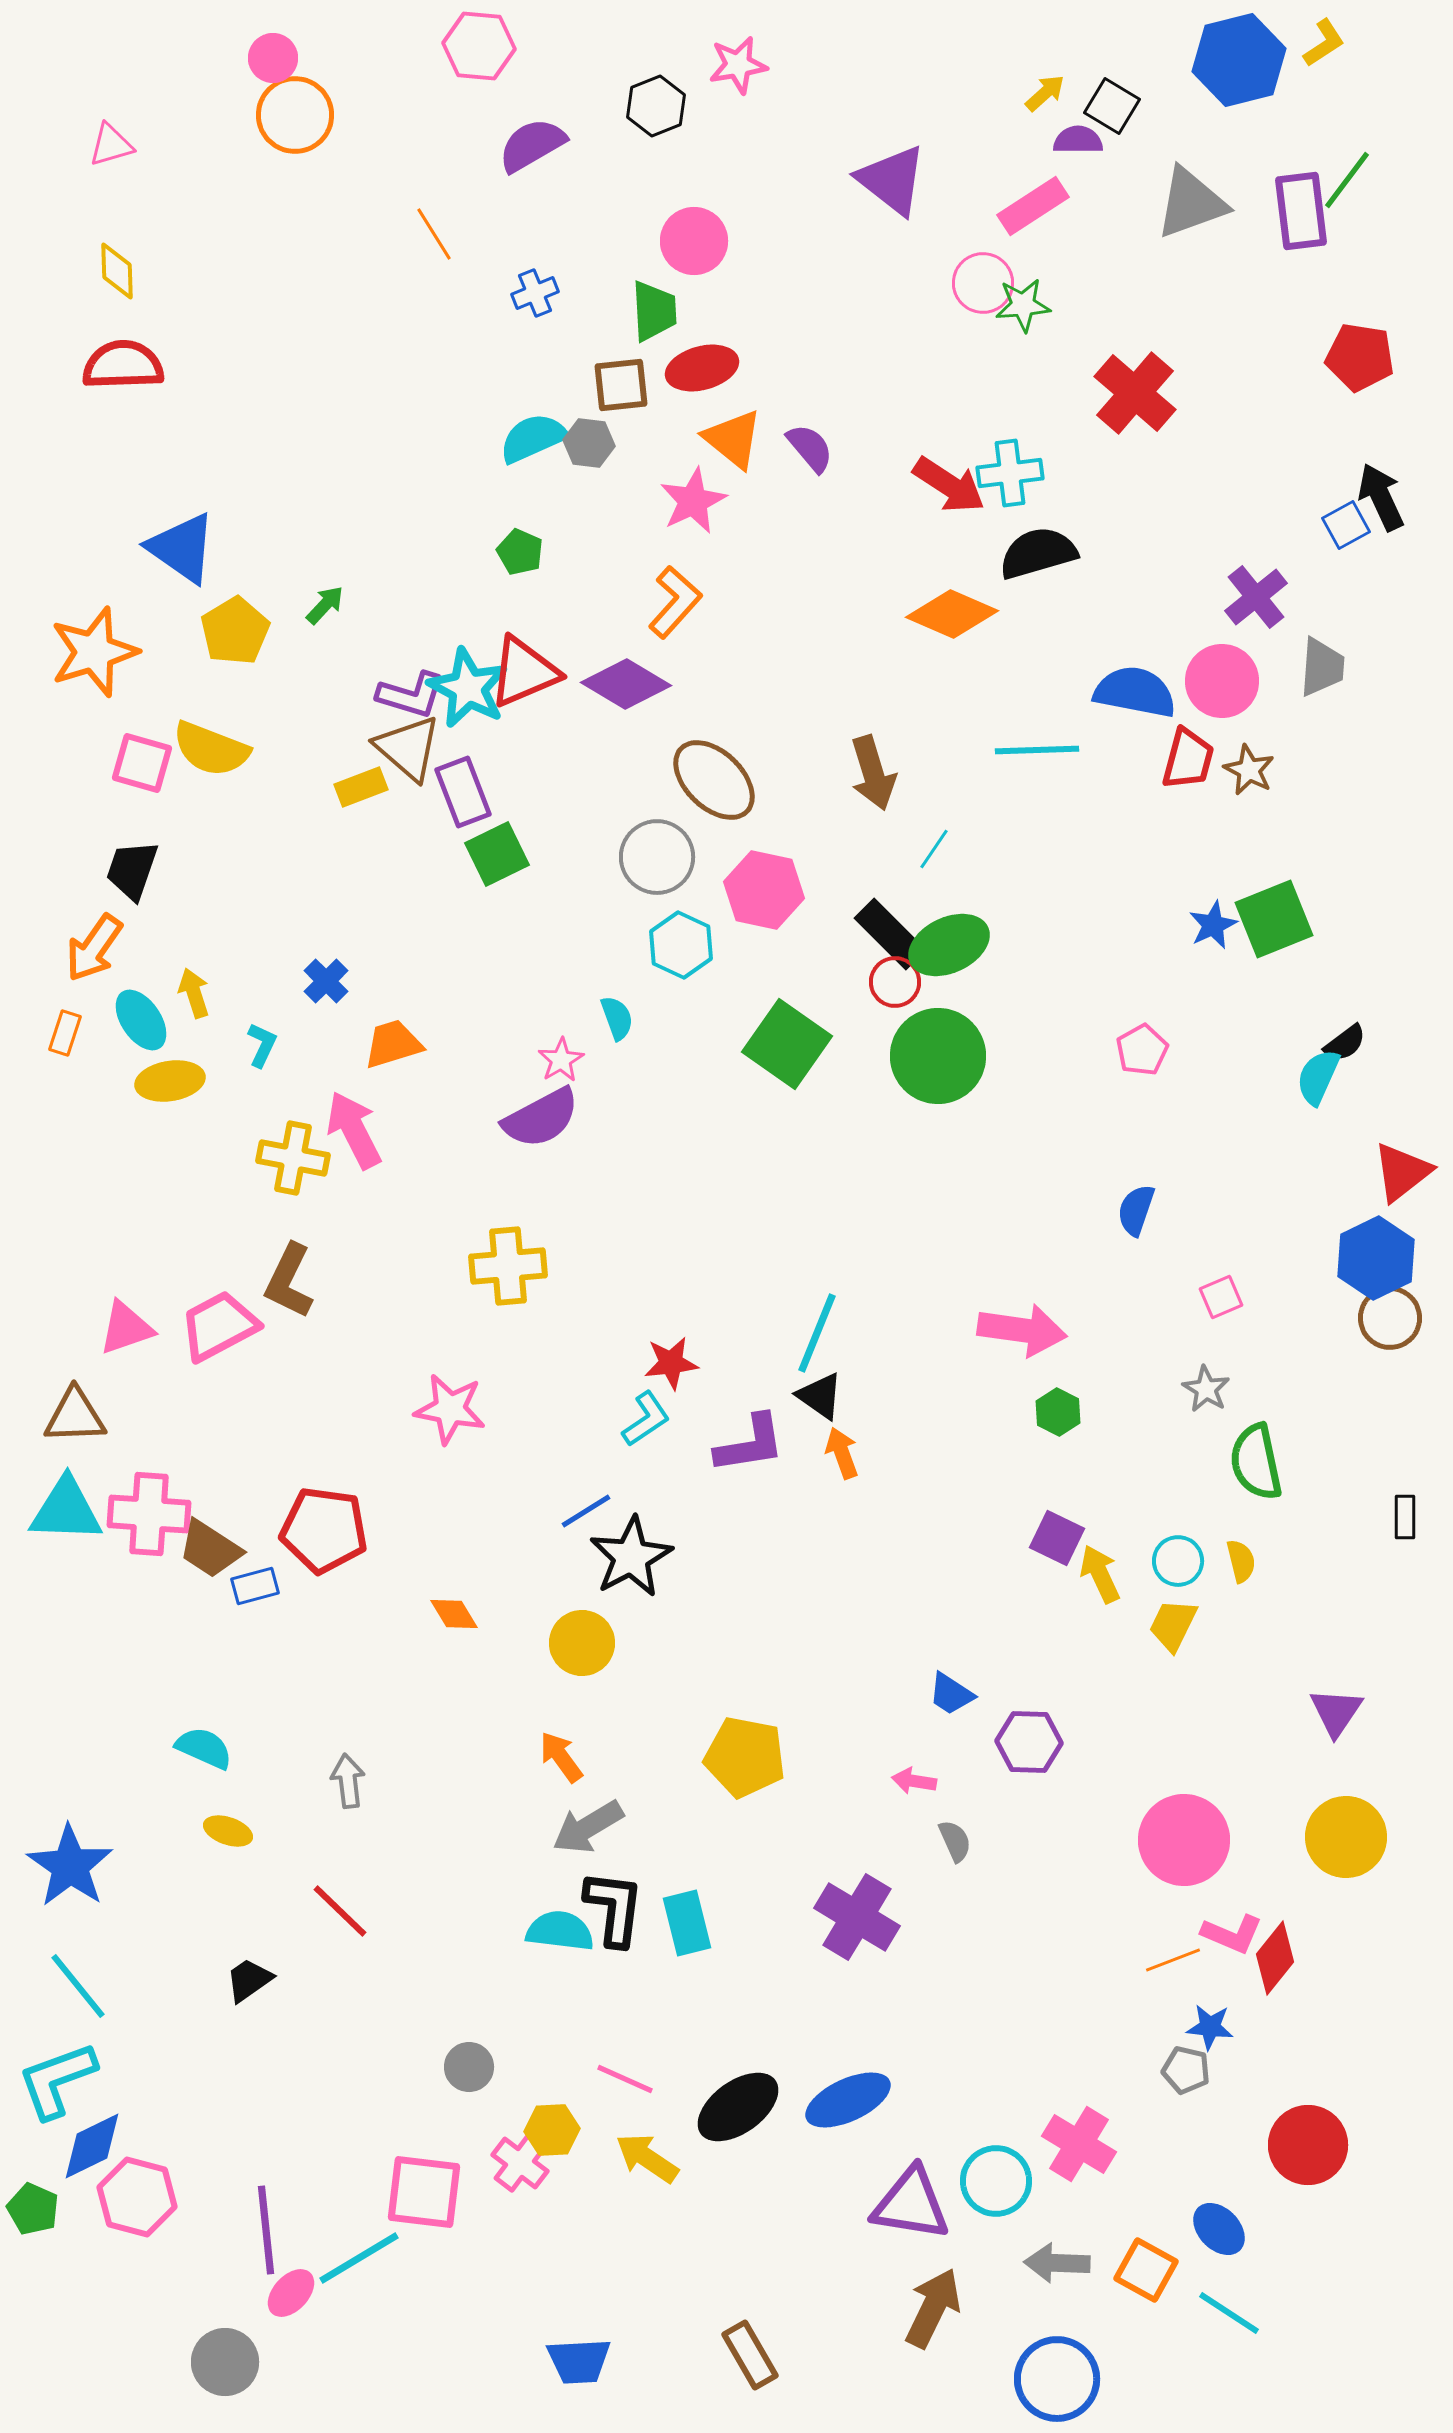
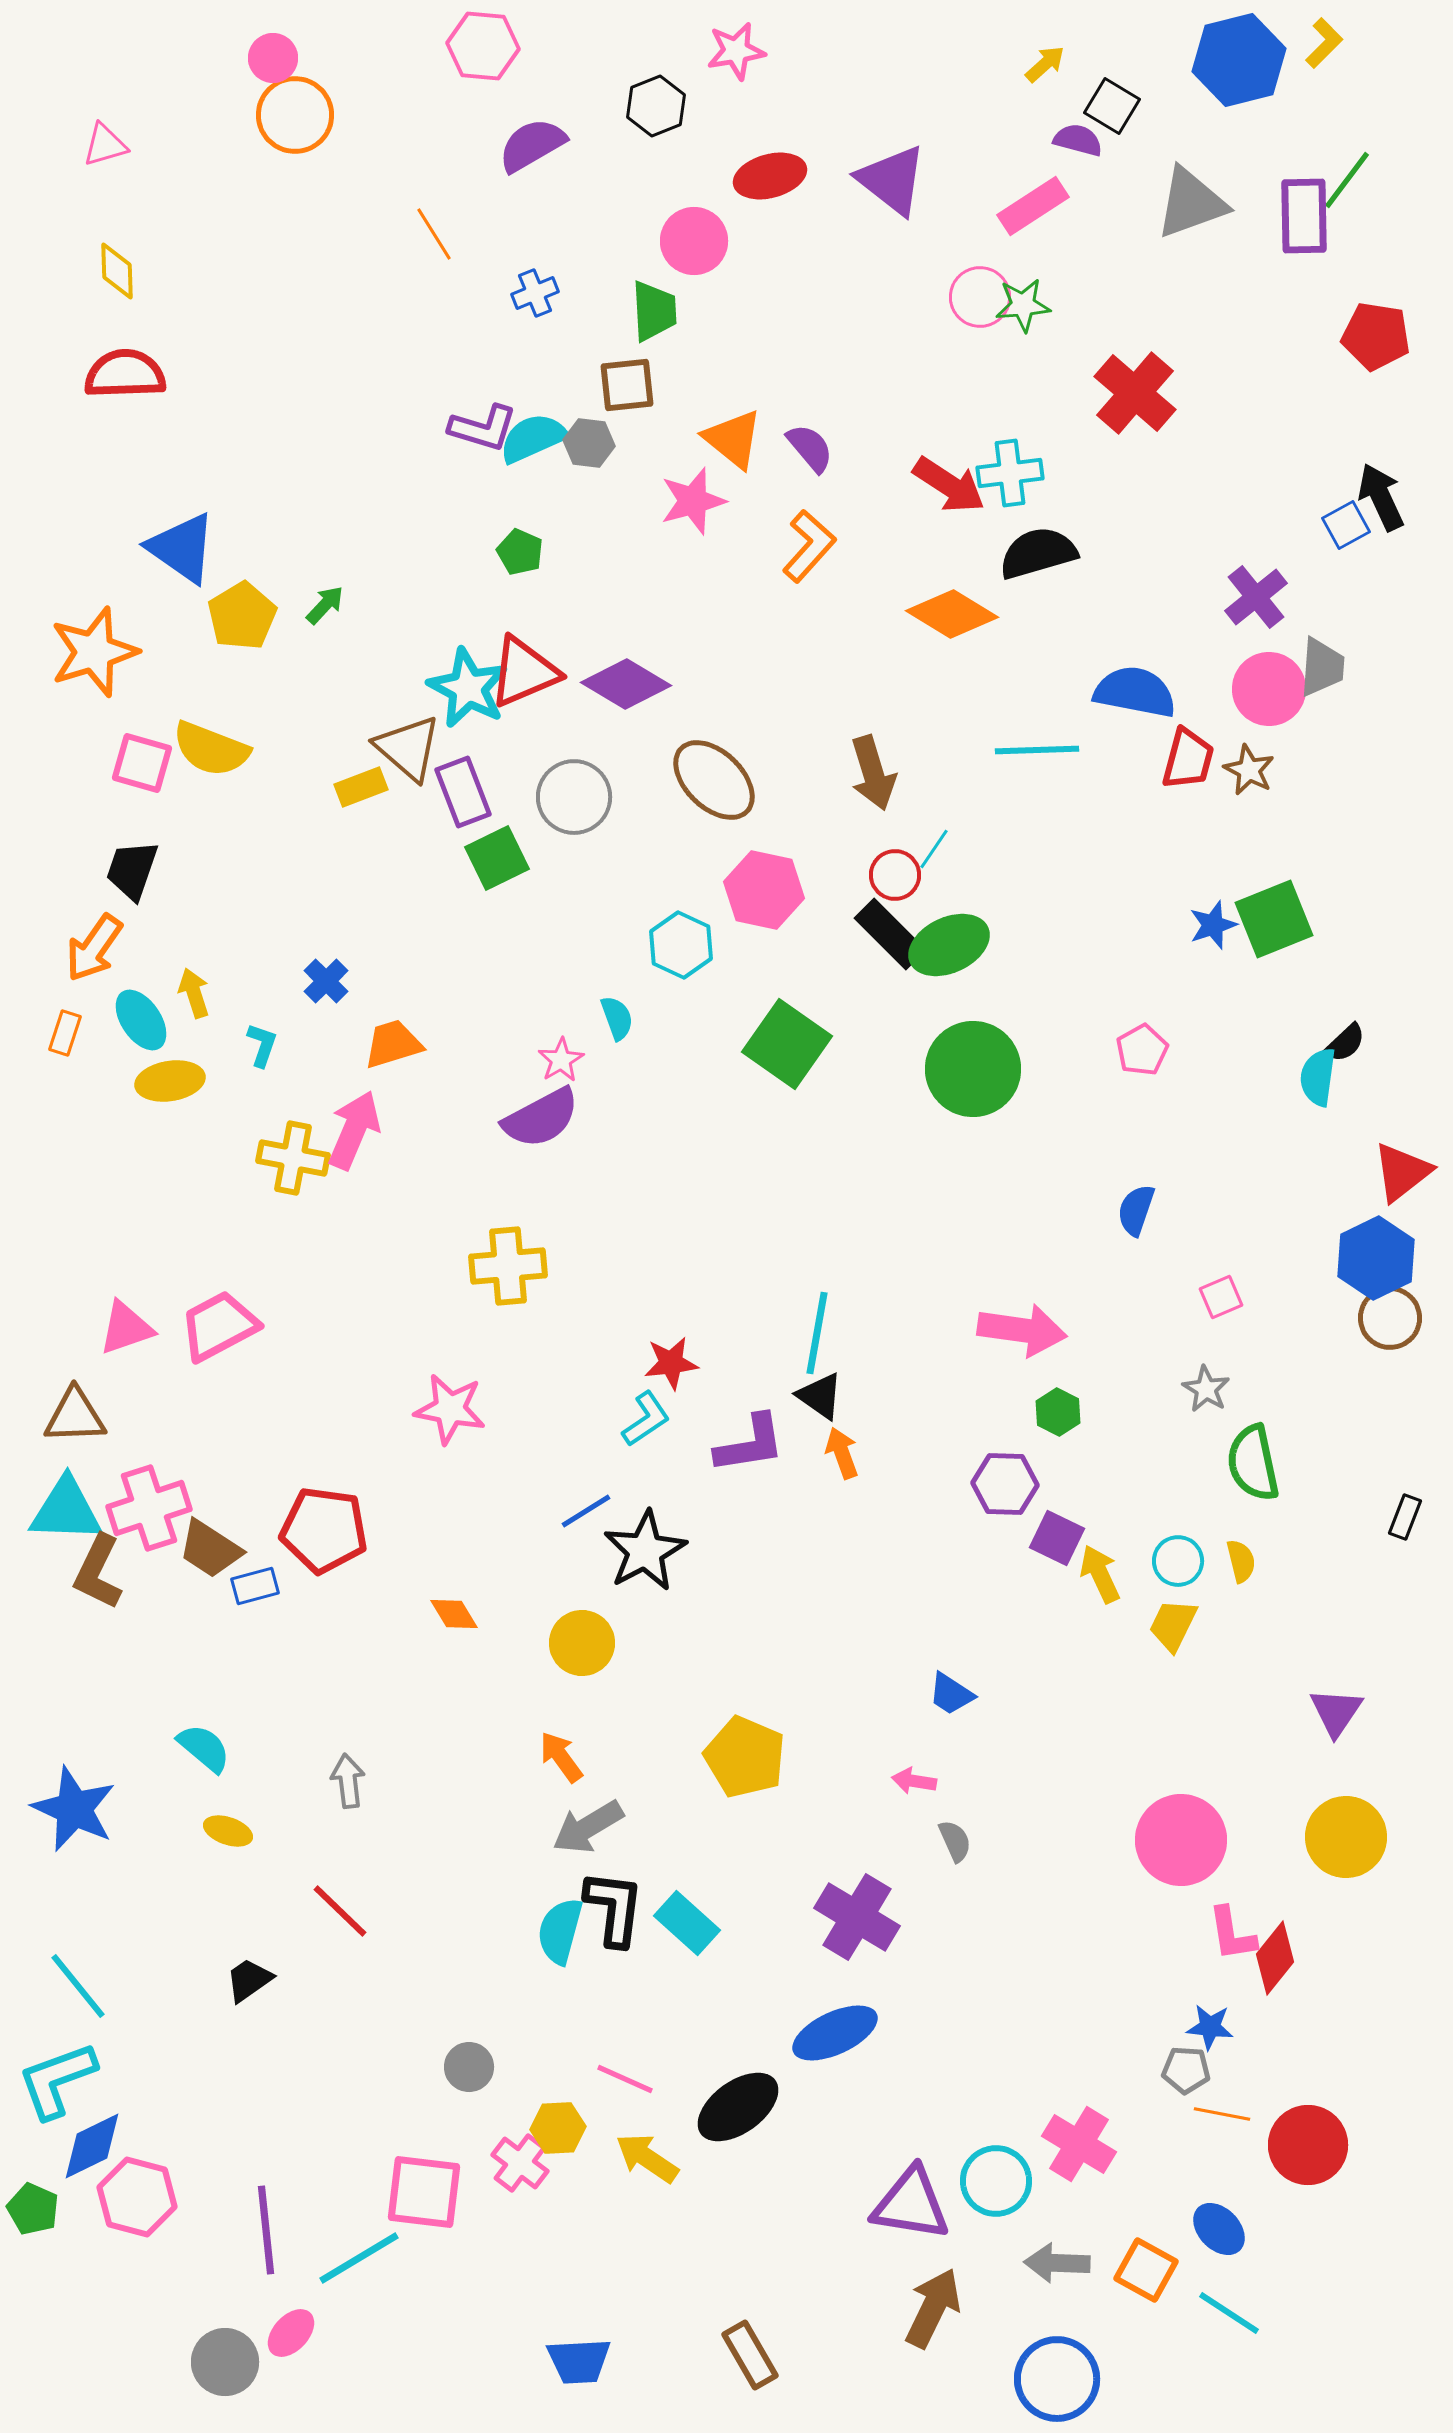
yellow L-shape at (1324, 43): rotated 12 degrees counterclockwise
pink hexagon at (479, 46): moved 4 px right
pink star at (738, 65): moved 2 px left, 14 px up
yellow arrow at (1045, 93): moved 29 px up
purple semicircle at (1078, 140): rotated 15 degrees clockwise
pink triangle at (111, 145): moved 6 px left
purple rectangle at (1301, 211): moved 3 px right, 5 px down; rotated 6 degrees clockwise
pink circle at (983, 283): moved 3 px left, 14 px down
red pentagon at (1360, 357): moved 16 px right, 21 px up
red semicircle at (123, 365): moved 2 px right, 9 px down
red ellipse at (702, 368): moved 68 px right, 192 px up
brown square at (621, 385): moved 6 px right
pink star at (693, 501): rotated 10 degrees clockwise
orange L-shape at (675, 602): moved 134 px right, 56 px up
orange diamond at (952, 614): rotated 8 degrees clockwise
yellow pentagon at (235, 631): moved 7 px right, 15 px up
pink circle at (1222, 681): moved 47 px right, 8 px down
purple L-shape at (411, 695): moved 72 px right, 267 px up
green square at (497, 854): moved 4 px down
gray circle at (657, 857): moved 83 px left, 60 px up
blue star at (1213, 925): rotated 6 degrees clockwise
red circle at (895, 982): moved 107 px up
black semicircle at (1345, 1043): rotated 6 degrees counterclockwise
cyan L-shape at (262, 1045): rotated 6 degrees counterclockwise
green circle at (938, 1056): moved 35 px right, 13 px down
cyan semicircle at (1318, 1077): rotated 16 degrees counterclockwise
pink arrow at (354, 1130): rotated 50 degrees clockwise
brown L-shape at (289, 1281): moved 191 px left, 291 px down
cyan line at (817, 1333): rotated 12 degrees counterclockwise
green semicircle at (1256, 1462): moved 3 px left, 1 px down
pink cross at (149, 1514): moved 6 px up; rotated 22 degrees counterclockwise
black rectangle at (1405, 1517): rotated 21 degrees clockwise
black star at (631, 1557): moved 14 px right, 6 px up
purple hexagon at (1029, 1742): moved 24 px left, 258 px up
cyan semicircle at (204, 1748): rotated 16 degrees clockwise
yellow pentagon at (745, 1757): rotated 12 degrees clockwise
pink circle at (1184, 1840): moved 3 px left
blue star at (70, 1866): moved 4 px right, 57 px up; rotated 10 degrees counterclockwise
cyan rectangle at (687, 1923): rotated 34 degrees counterclockwise
cyan semicircle at (560, 1931): rotated 82 degrees counterclockwise
pink L-shape at (1232, 1934): rotated 58 degrees clockwise
orange line at (1173, 1960): moved 49 px right, 154 px down; rotated 32 degrees clockwise
gray pentagon at (1186, 2070): rotated 9 degrees counterclockwise
blue ellipse at (848, 2100): moved 13 px left, 67 px up
yellow hexagon at (552, 2130): moved 6 px right, 2 px up
pink ellipse at (291, 2293): moved 40 px down
